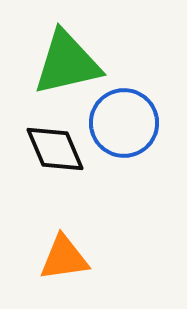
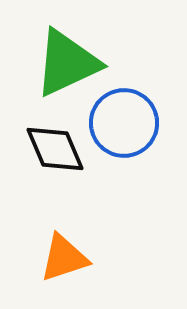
green triangle: rotated 12 degrees counterclockwise
orange triangle: rotated 10 degrees counterclockwise
